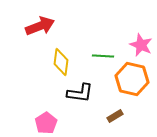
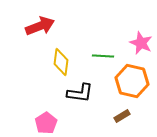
pink star: moved 2 px up
orange hexagon: moved 2 px down
brown rectangle: moved 7 px right
